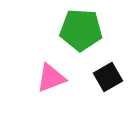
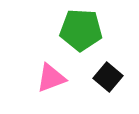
black square: rotated 20 degrees counterclockwise
